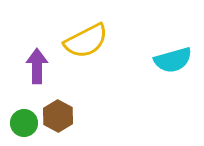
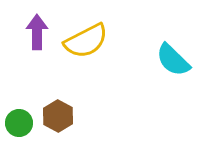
cyan semicircle: rotated 60 degrees clockwise
purple arrow: moved 34 px up
green circle: moved 5 px left
